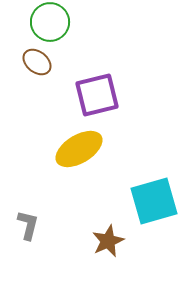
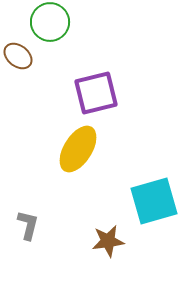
brown ellipse: moved 19 px left, 6 px up
purple square: moved 1 px left, 2 px up
yellow ellipse: moved 1 px left; rotated 27 degrees counterclockwise
brown star: rotated 16 degrees clockwise
